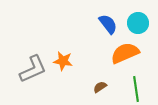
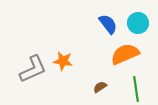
orange semicircle: moved 1 px down
